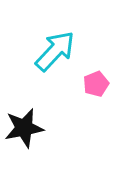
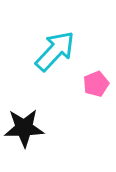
black star: rotated 9 degrees clockwise
